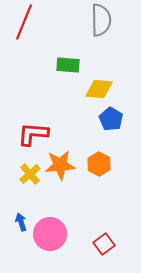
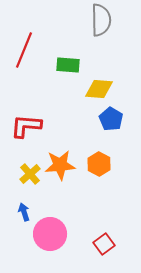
red line: moved 28 px down
red L-shape: moved 7 px left, 8 px up
blue arrow: moved 3 px right, 10 px up
